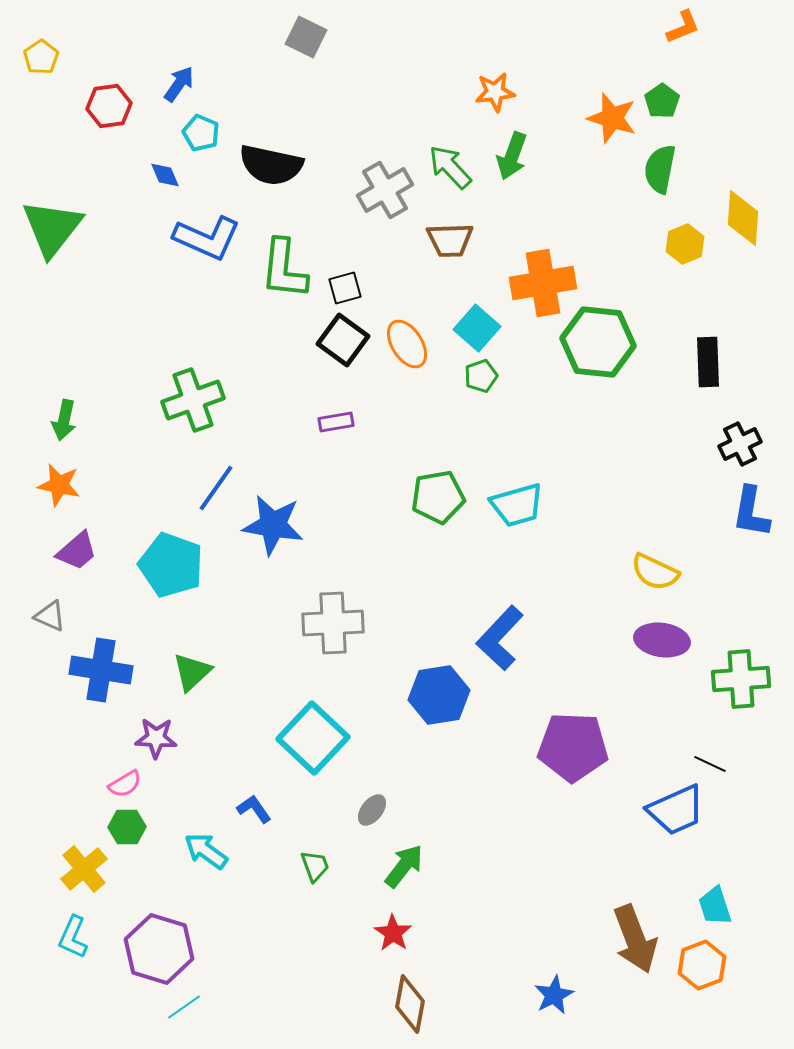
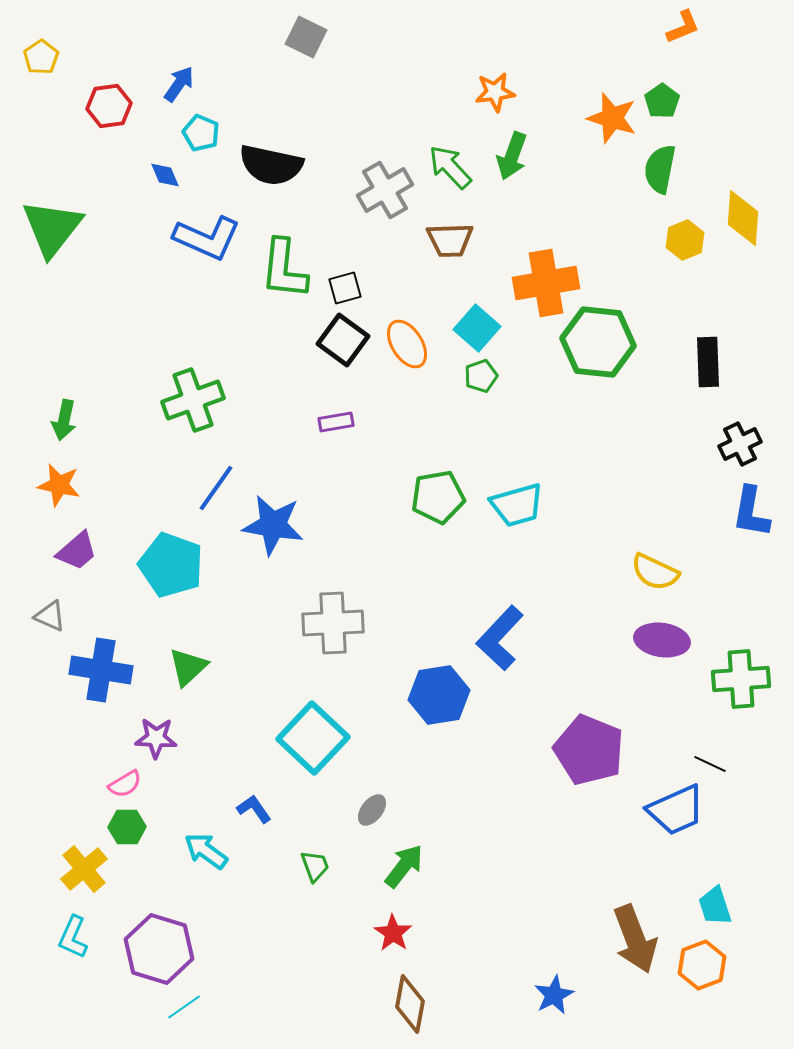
yellow hexagon at (685, 244): moved 4 px up
orange cross at (543, 283): moved 3 px right
green triangle at (192, 672): moved 4 px left, 5 px up
purple pentagon at (573, 747): moved 16 px right, 3 px down; rotated 20 degrees clockwise
